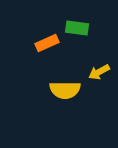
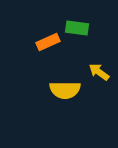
orange rectangle: moved 1 px right, 1 px up
yellow arrow: rotated 65 degrees clockwise
